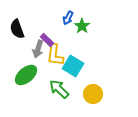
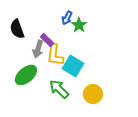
blue arrow: moved 1 px left
green star: moved 3 px left, 1 px up
